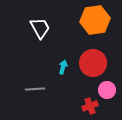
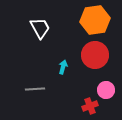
red circle: moved 2 px right, 8 px up
pink circle: moved 1 px left
